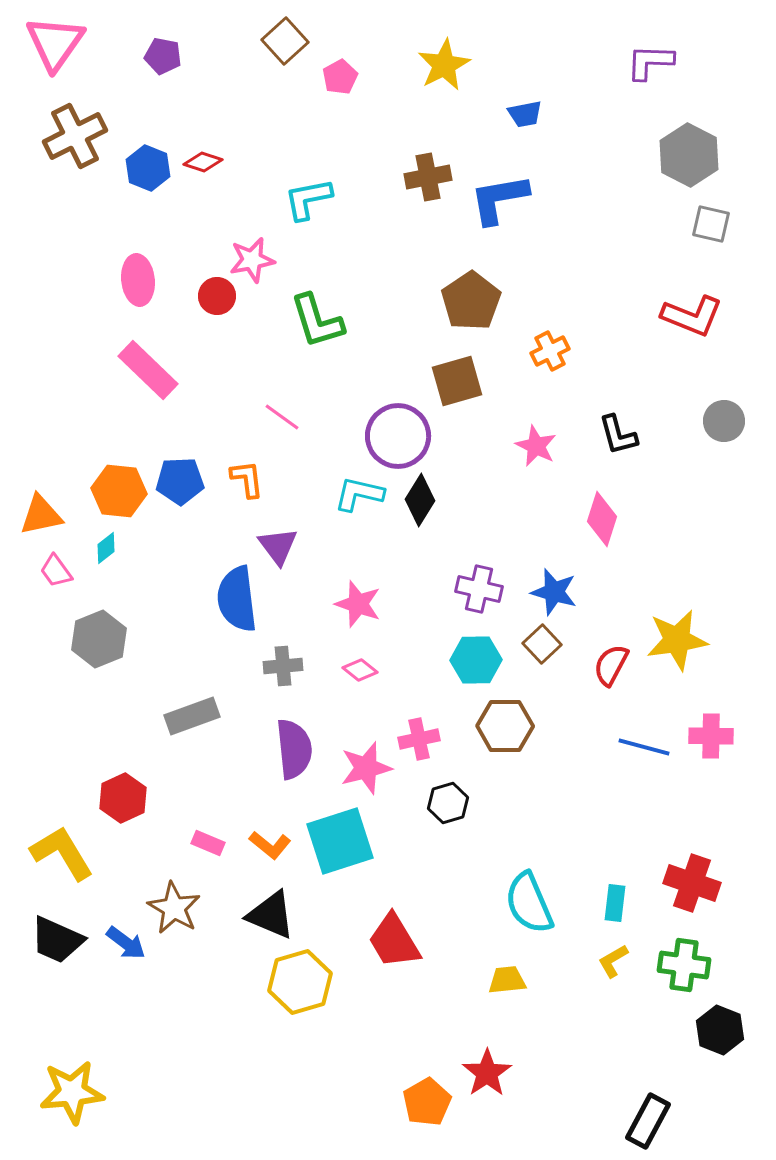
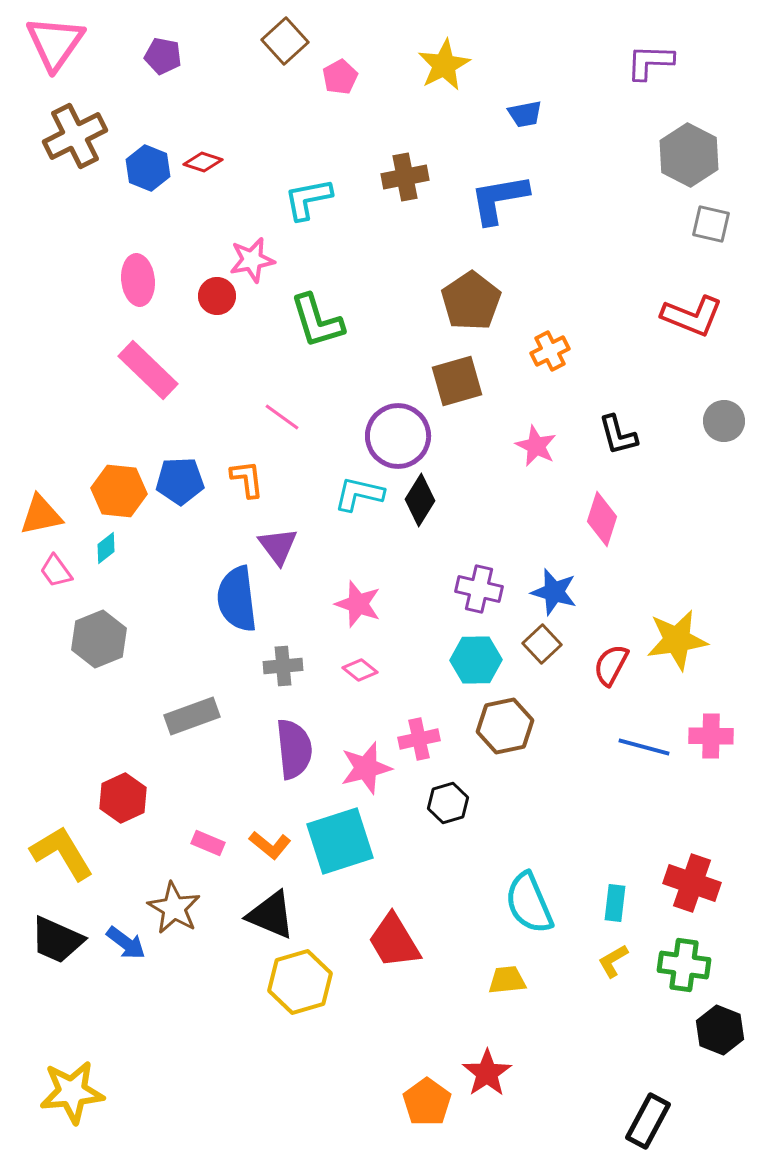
brown cross at (428, 177): moved 23 px left
brown hexagon at (505, 726): rotated 12 degrees counterclockwise
orange pentagon at (427, 1102): rotated 6 degrees counterclockwise
